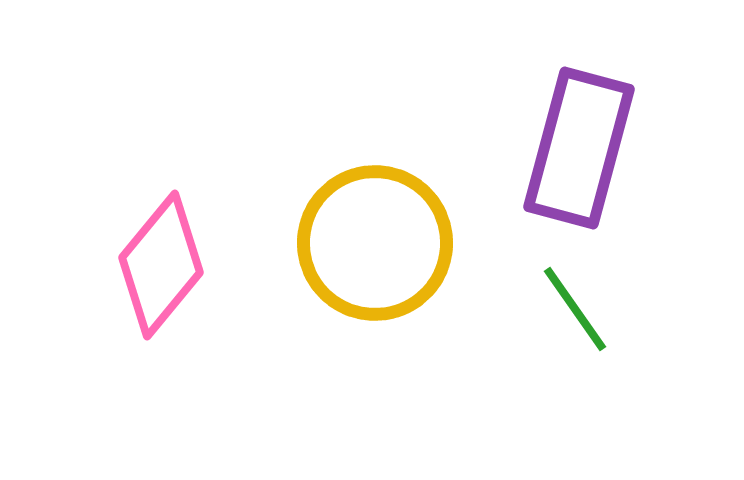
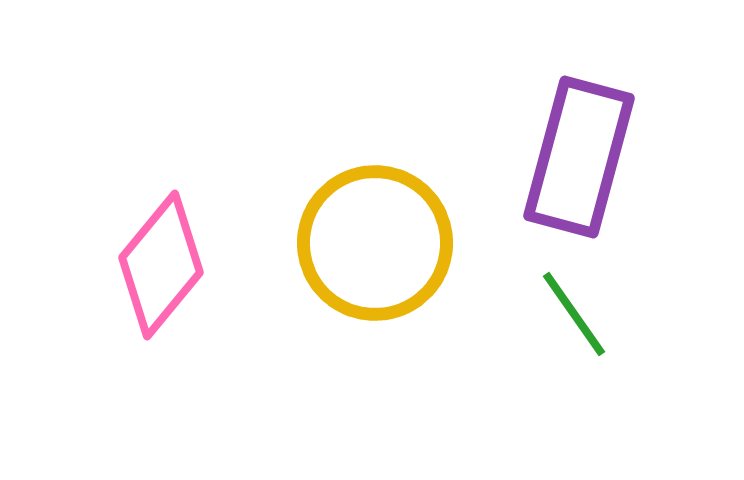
purple rectangle: moved 9 px down
green line: moved 1 px left, 5 px down
